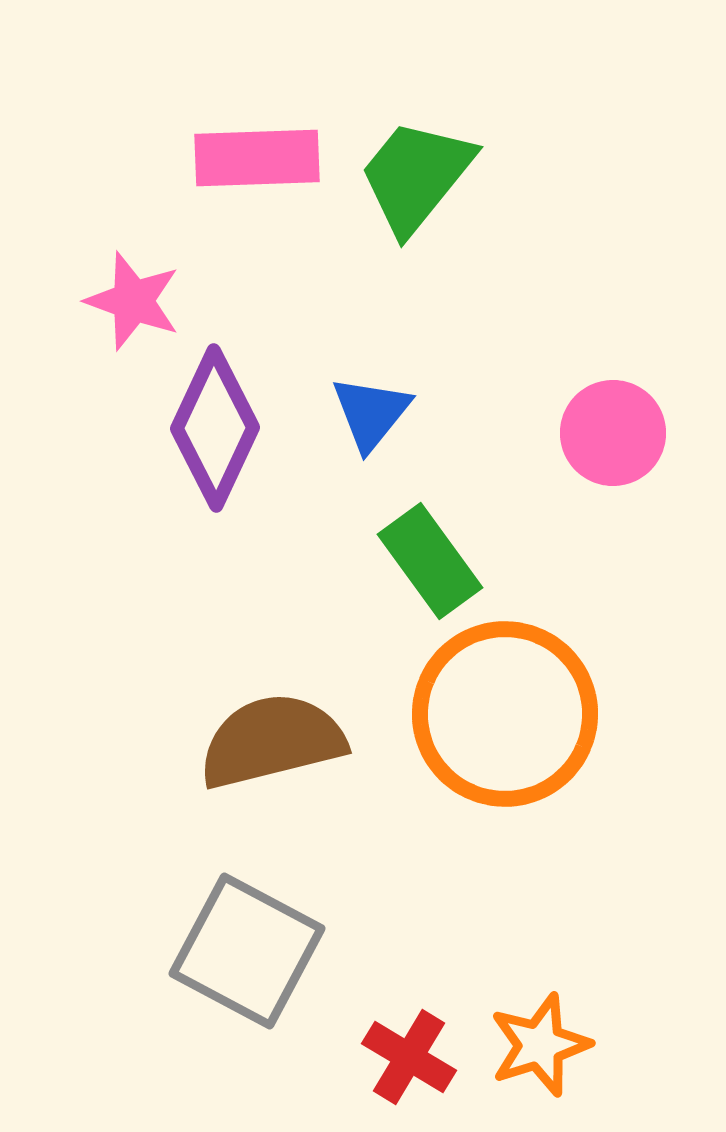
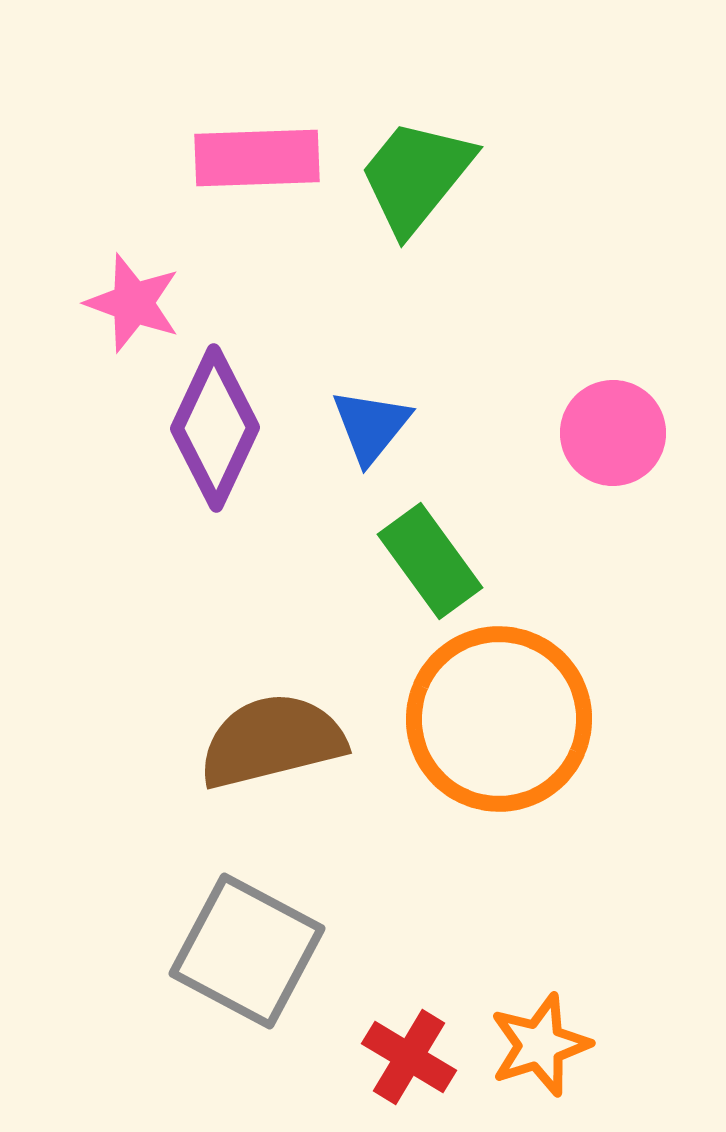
pink star: moved 2 px down
blue triangle: moved 13 px down
orange circle: moved 6 px left, 5 px down
